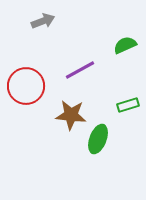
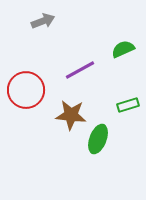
green semicircle: moved 2 px left, 4 px down
red circle: moved 4 px down
